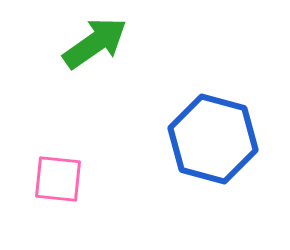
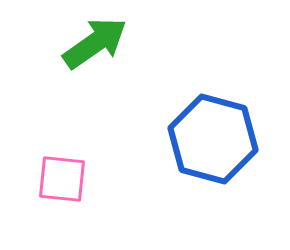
pink square: moved 4 px right
